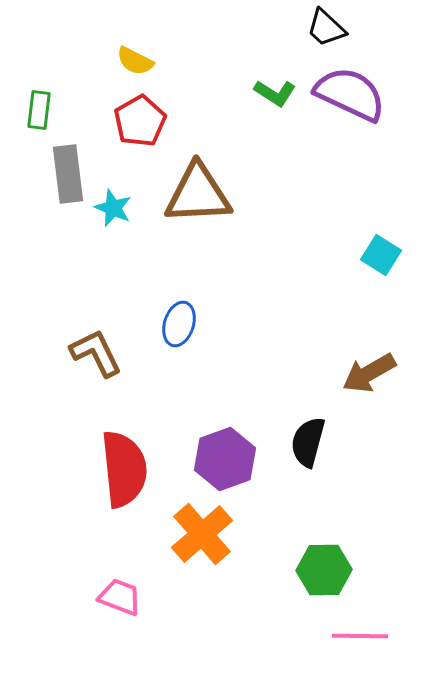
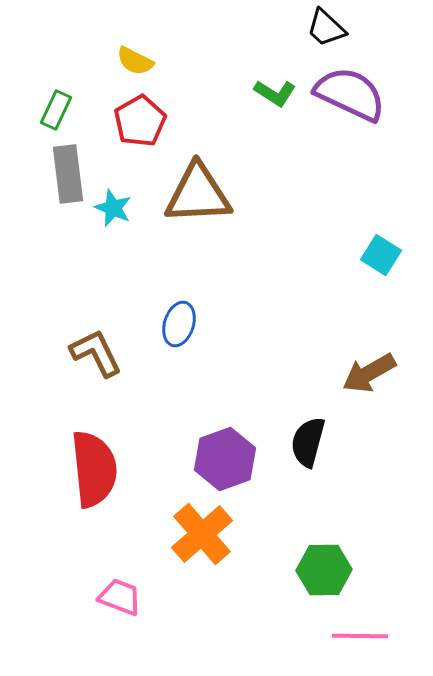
green rectangle: moved 17 px right; rotated 18 degrees clockwise
red semicircle: moved 30 px left
